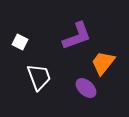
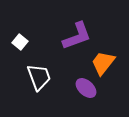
white square: rotated 14 degrees clockwise
